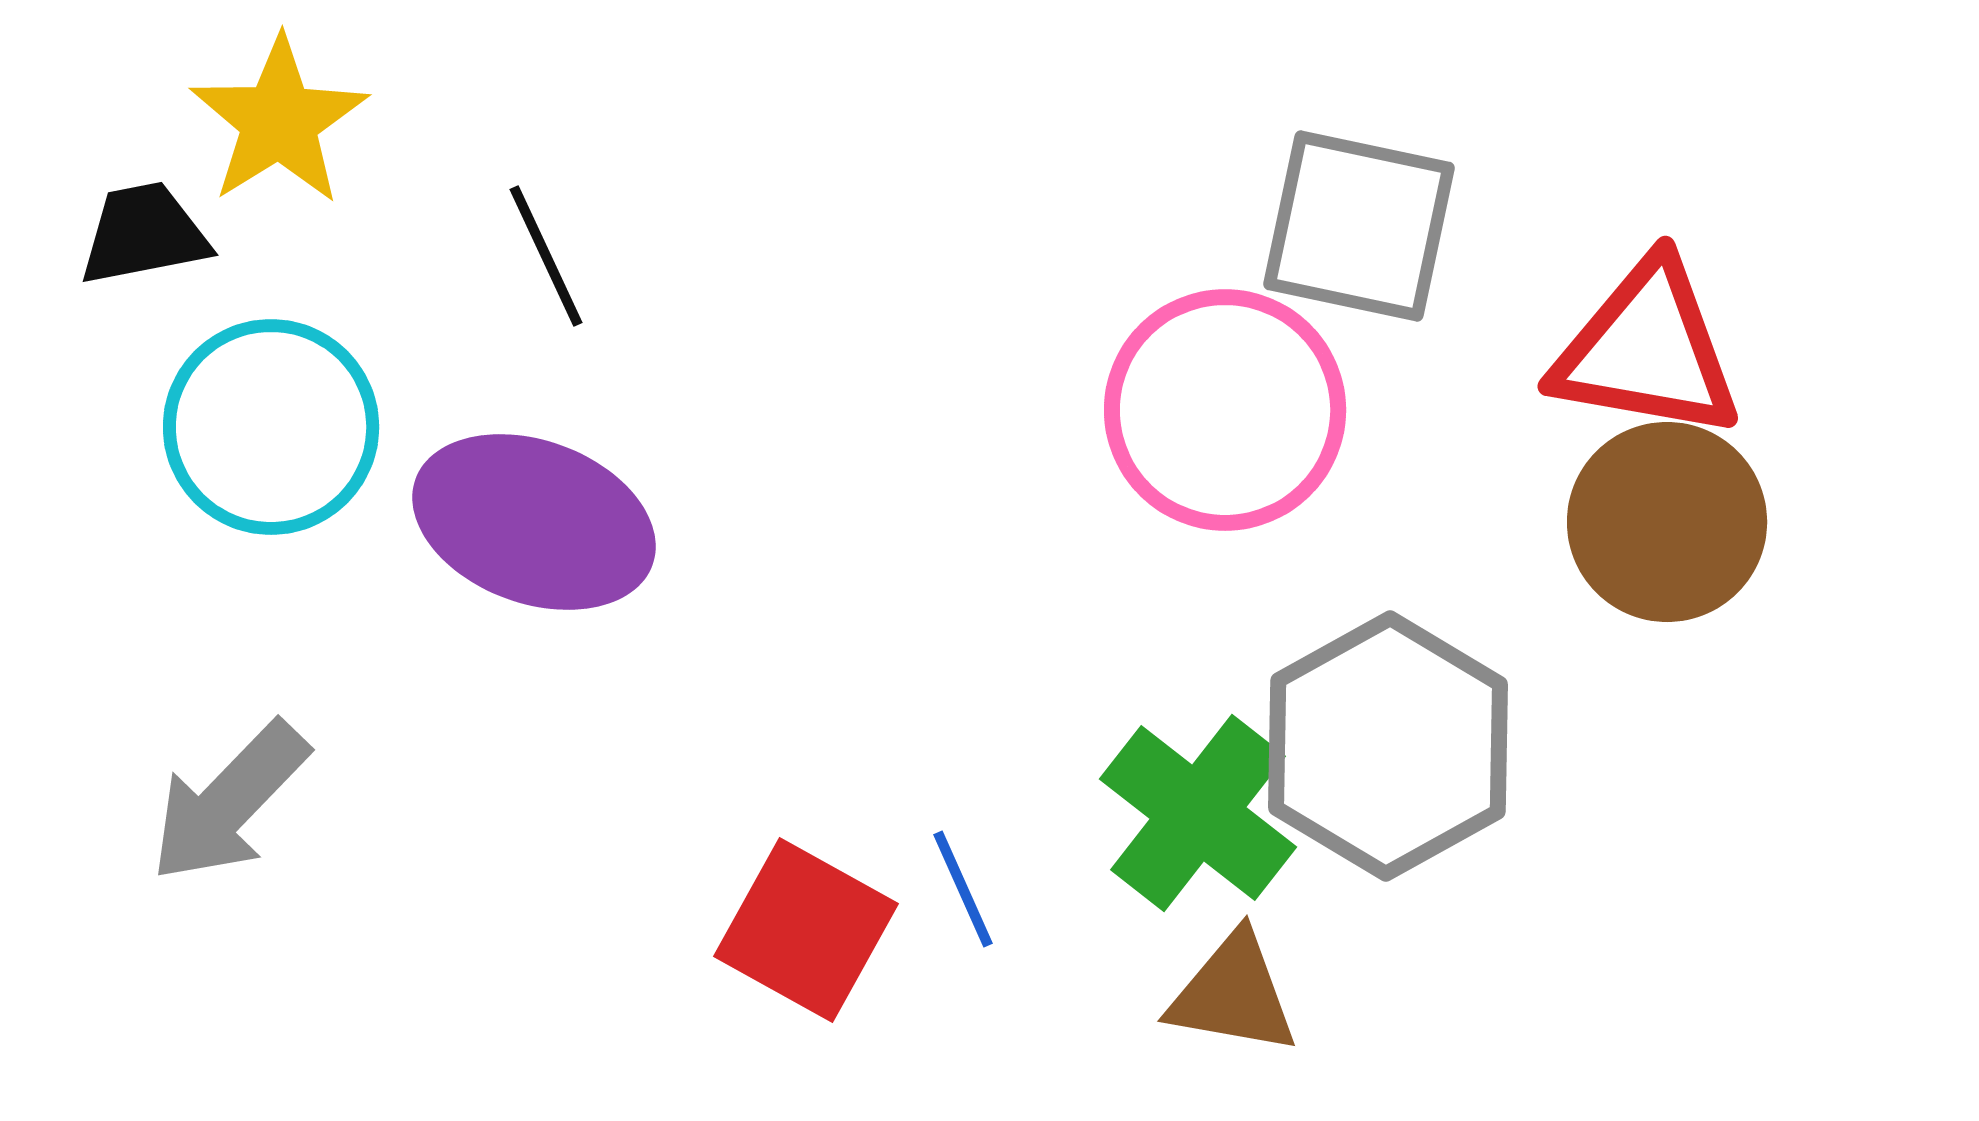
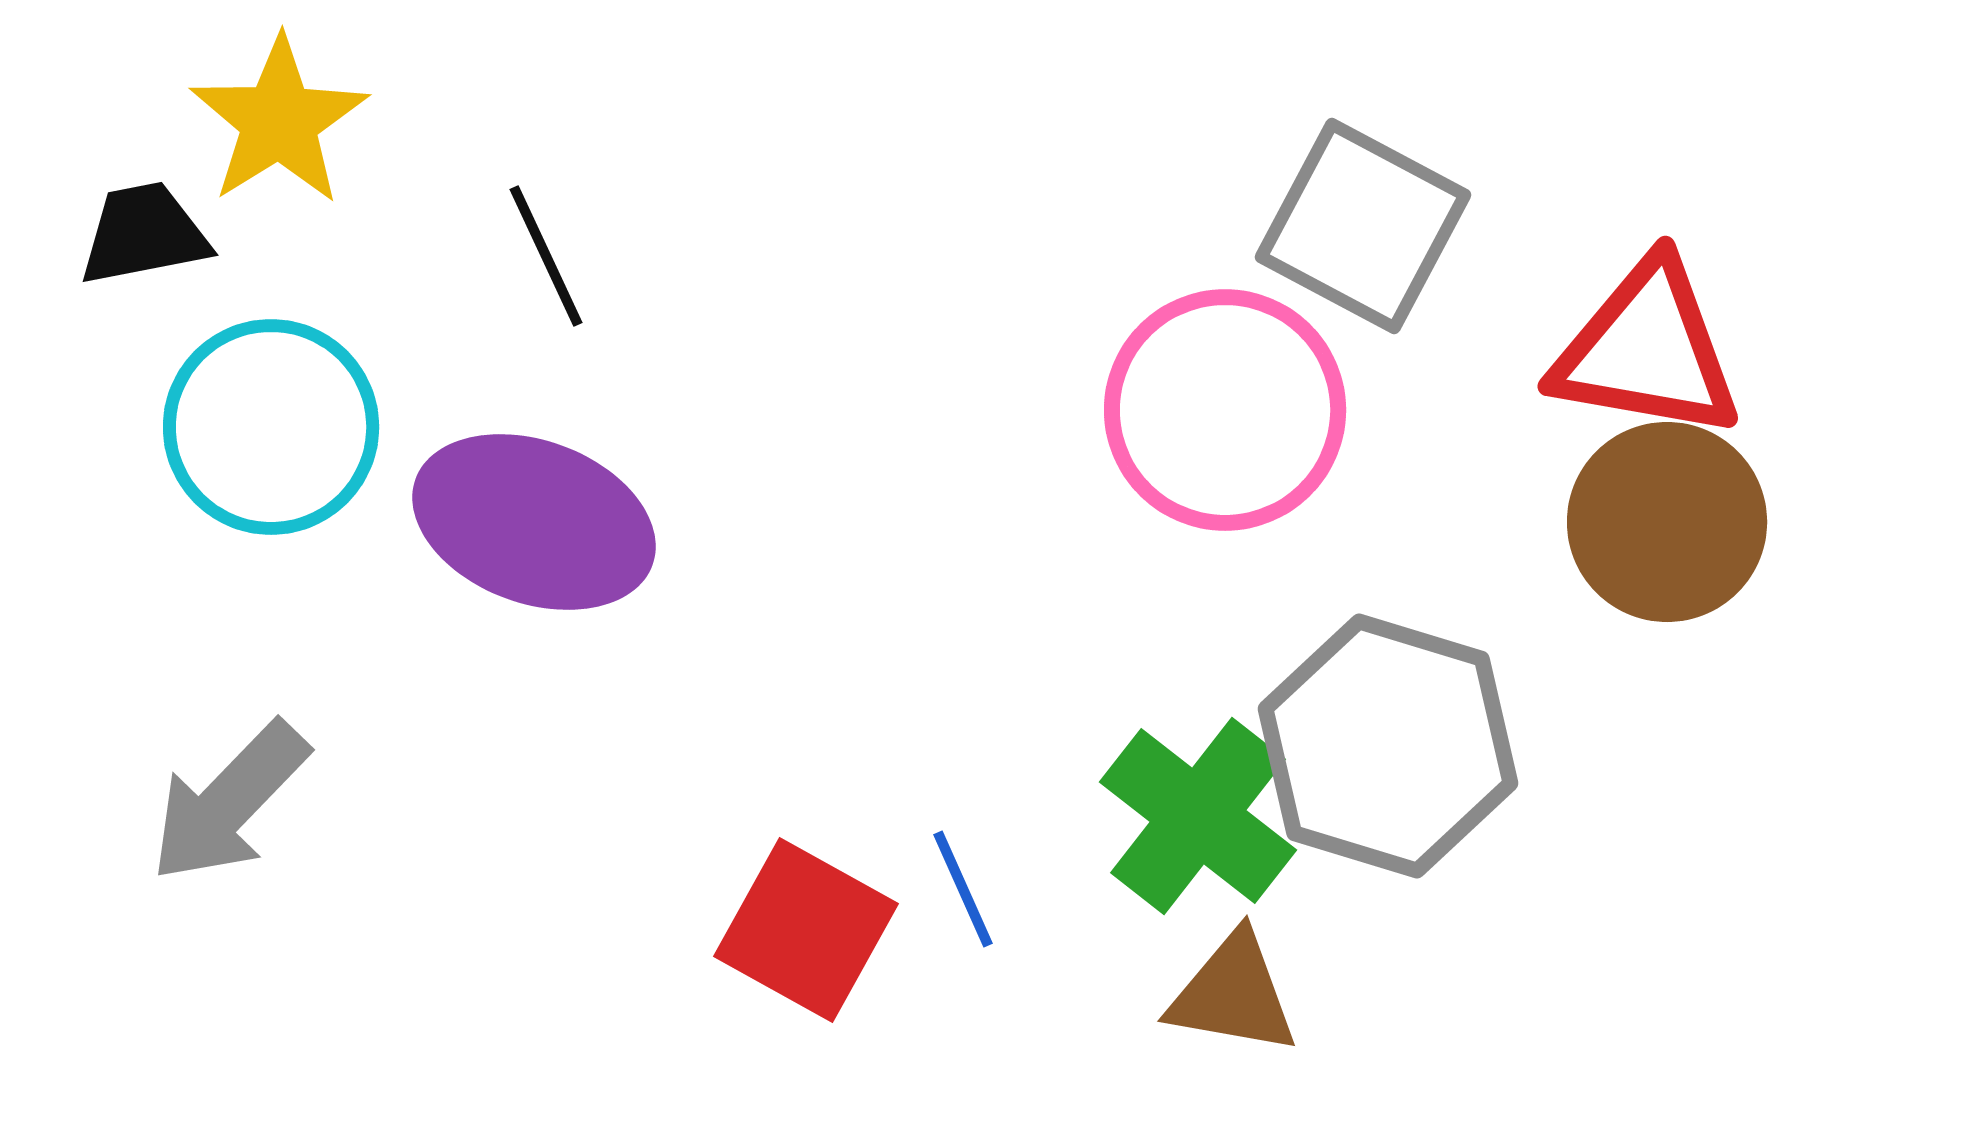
gray square: moved 4 px right; rotated 16 degrees clockwise
gray hexagon: rotated 14 degrees counterclockwise
green cross: moved 3 px down
